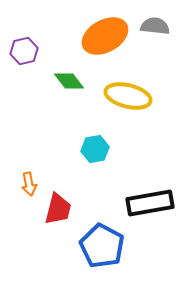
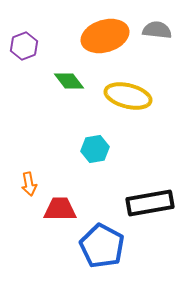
gray semicircle: moved 2 px right, 4 px down
orange ellipse: rotated 12 degrees clockwise
purple hexagon: moved 5 px up; rotated 8 degrees counterclockwise
red trapezoid: moved 2 px right; rotated 104 degrees counterclockwise
